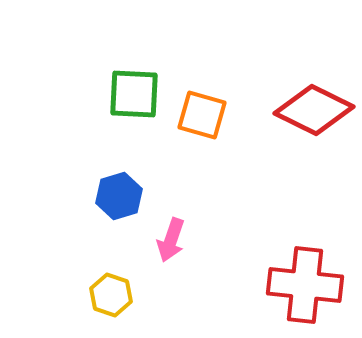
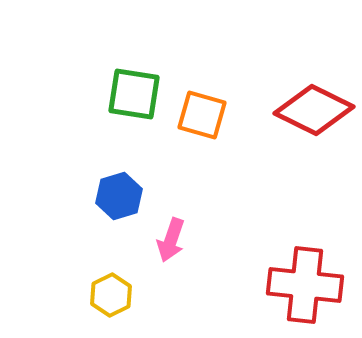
green square: rotated 6 degrees clockwise
yellow hexagon: rotated 15 degrees clockwise
